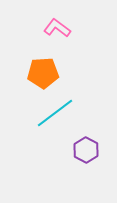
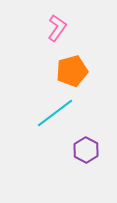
pink L-shape: rotated 88 degrees clockwise
orange pentagon: moved 29 px right, 2 px up; rotated 12 degrees counterclockwise
